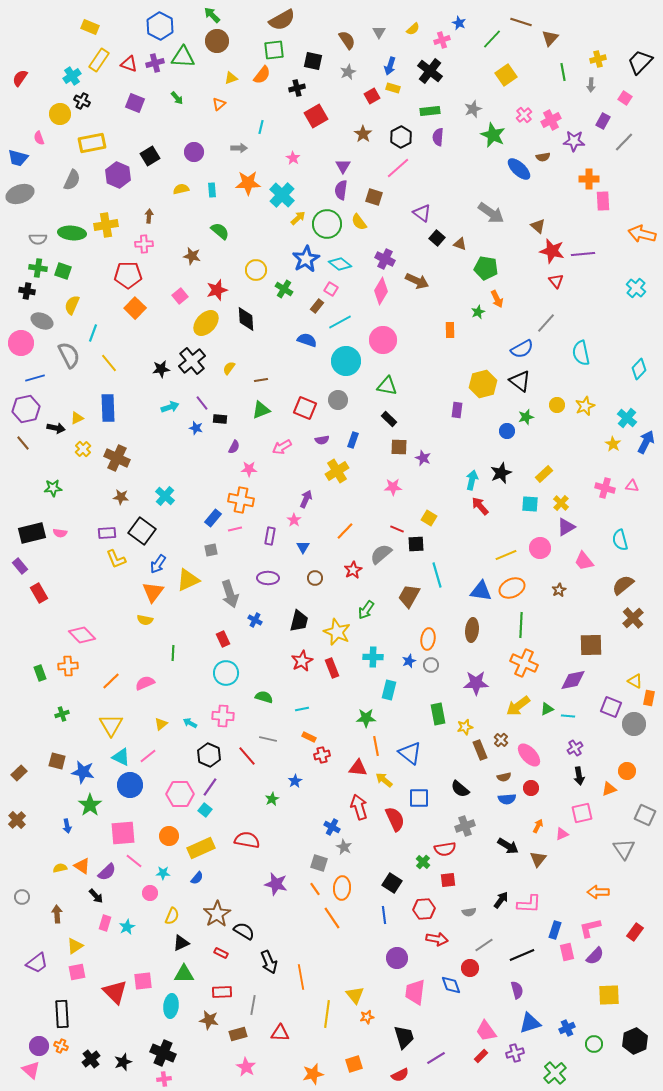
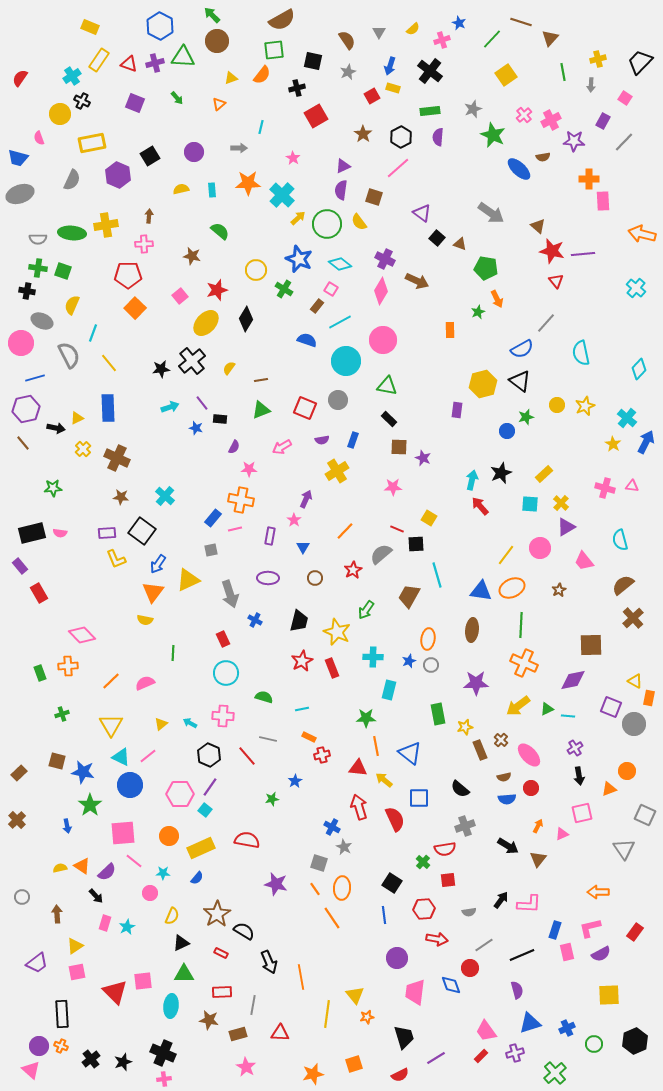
purple triangle at (343, 166): rotated 35 degrees clockwise
blue star at (306, 259): moved 7 px left; rotated 20 degrees counterclockwise
black diamond at (246, 319): rotated 35 degrees clockwise
yellow line at (506, 555): rotated 30 degrees counterclockwise
green star at (272, 799): rotated 16 degrees clockwise
purple semicircle at (595, 956): moved 6 px right, 2 px up; rotated 18 degrees clockwise
